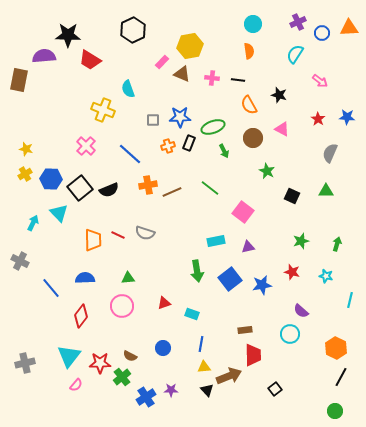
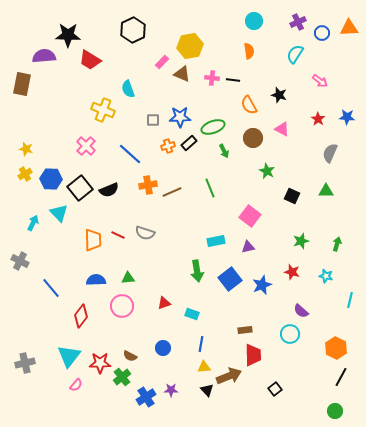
cyan circle at (253, 24): moved 1 px right, 3 px up
brown rectangle at (19, 80): moved 3 px right, 4 px down
black line at (238, 80): moved 5 px left
black rectangle at (189, 143): rotated 28 degrees clockwise
green line at (210, 188): rotated 30 degrees clockwise
pink square at (243, 212): moved 7 px right, 4 px down
blue semicircle at (85, 278): moved 11 px right, 2 px down
blue star at (262, 285): rotated 12 degrees counterclockwise
